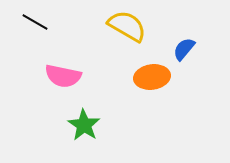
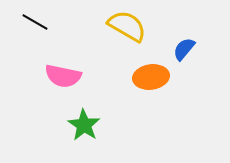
orange ellipse: moved 1 px left
